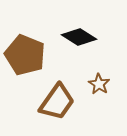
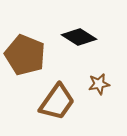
brown star: rotated 30 degrees clockwise
